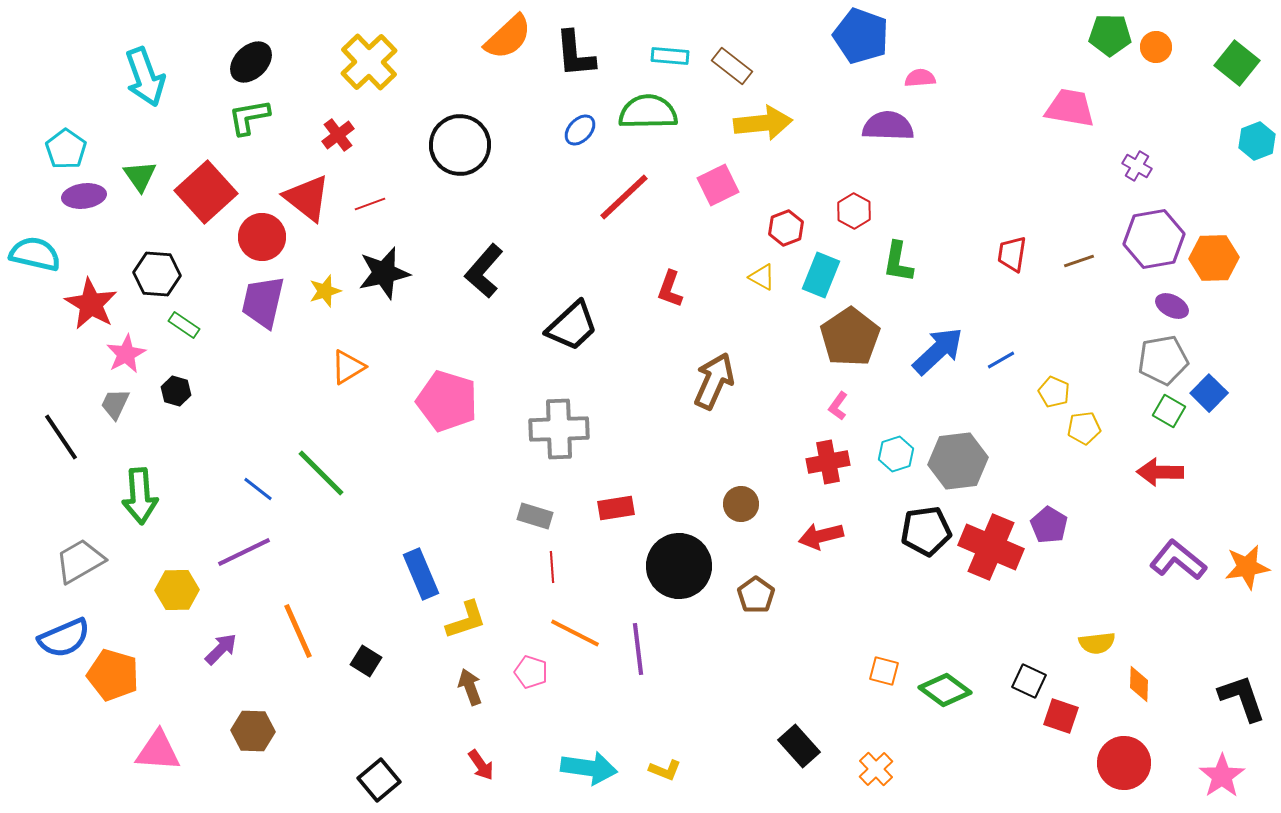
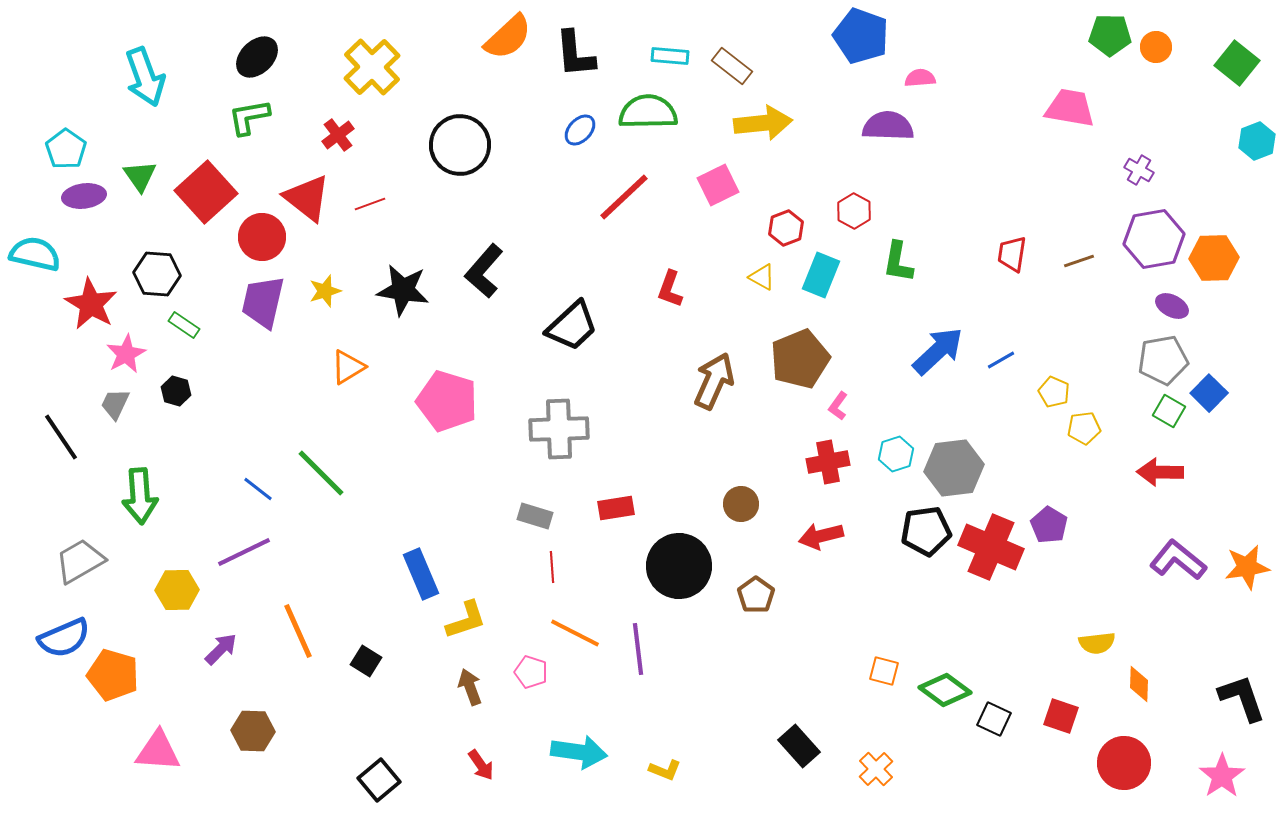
black ellipse at (251, 62): moved 6 px right, 5 px up
yellow cross at (369, 62): moved 3 px right, 5 px down
purple cross at (1137, 166): moved 2 px right, 4 px down
black star at (384, 273): moved 19 px right, 17 px down; rotated 22 degrees clockwise
brown pentagon at (850, 337): moved 50 px left, 22 px down; rotated 12 degrees clockwise
gray hexagon at (958, 461): moved 4 px left, 7 px down
black square at (1029, 681): moved 35 px left, 38 px down
cyan arrow at (589, 768): moved 10 px left, 16 px up
